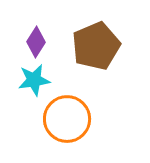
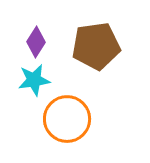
brown pentagon: rotated 15 degrees clockwise
